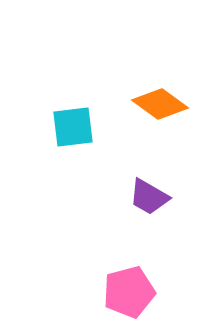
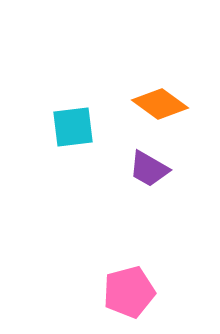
purple trapezoid: moved 28 px up
